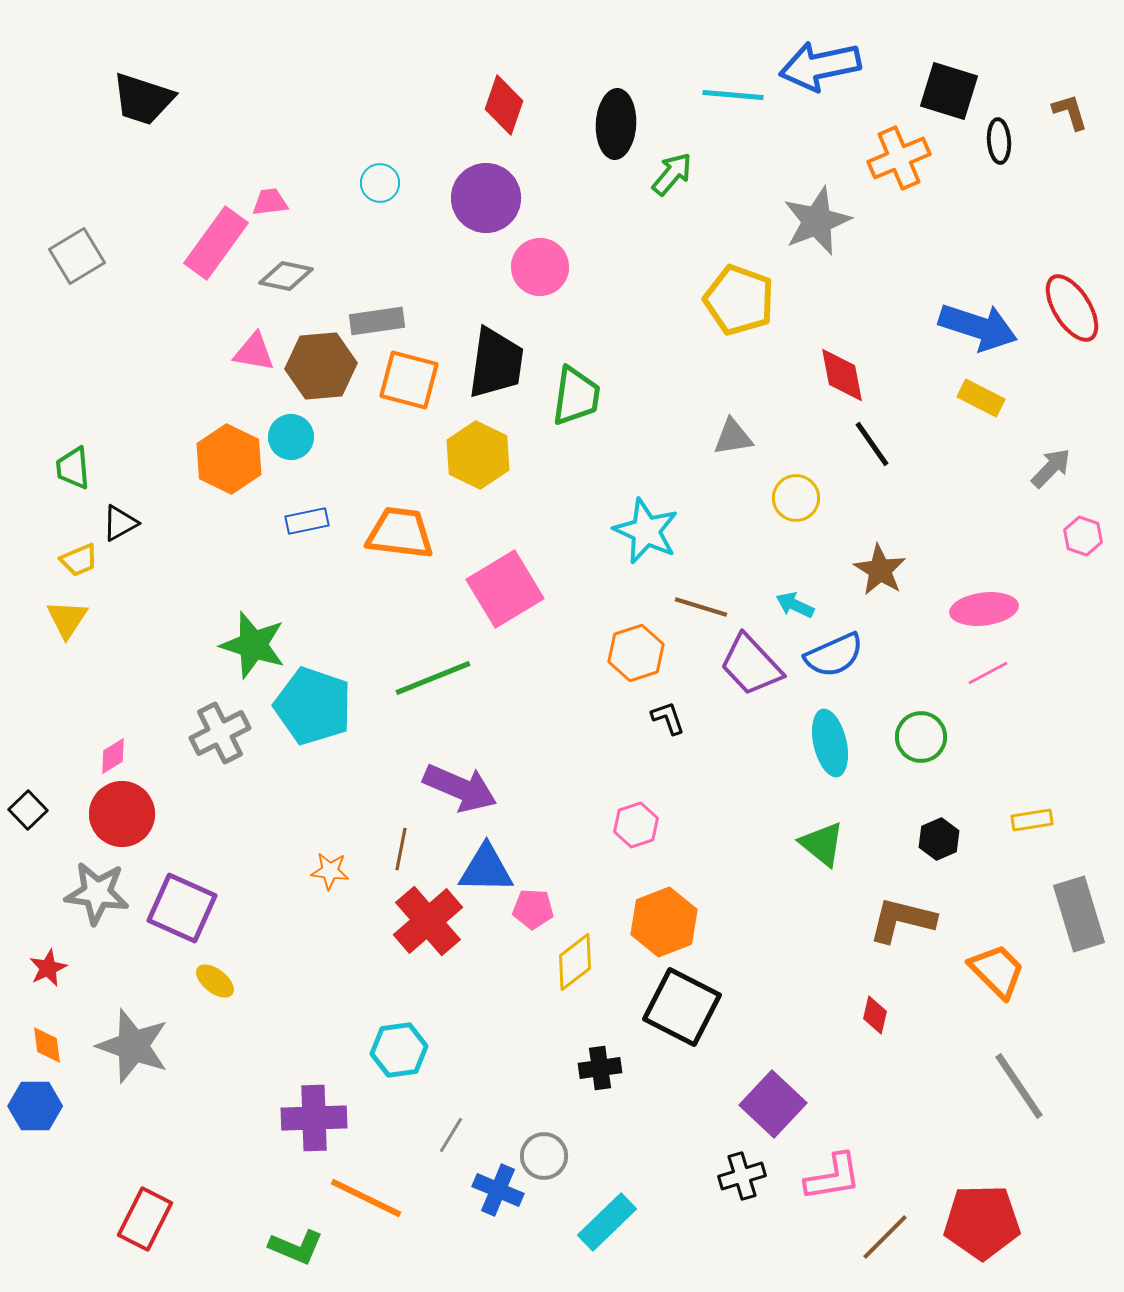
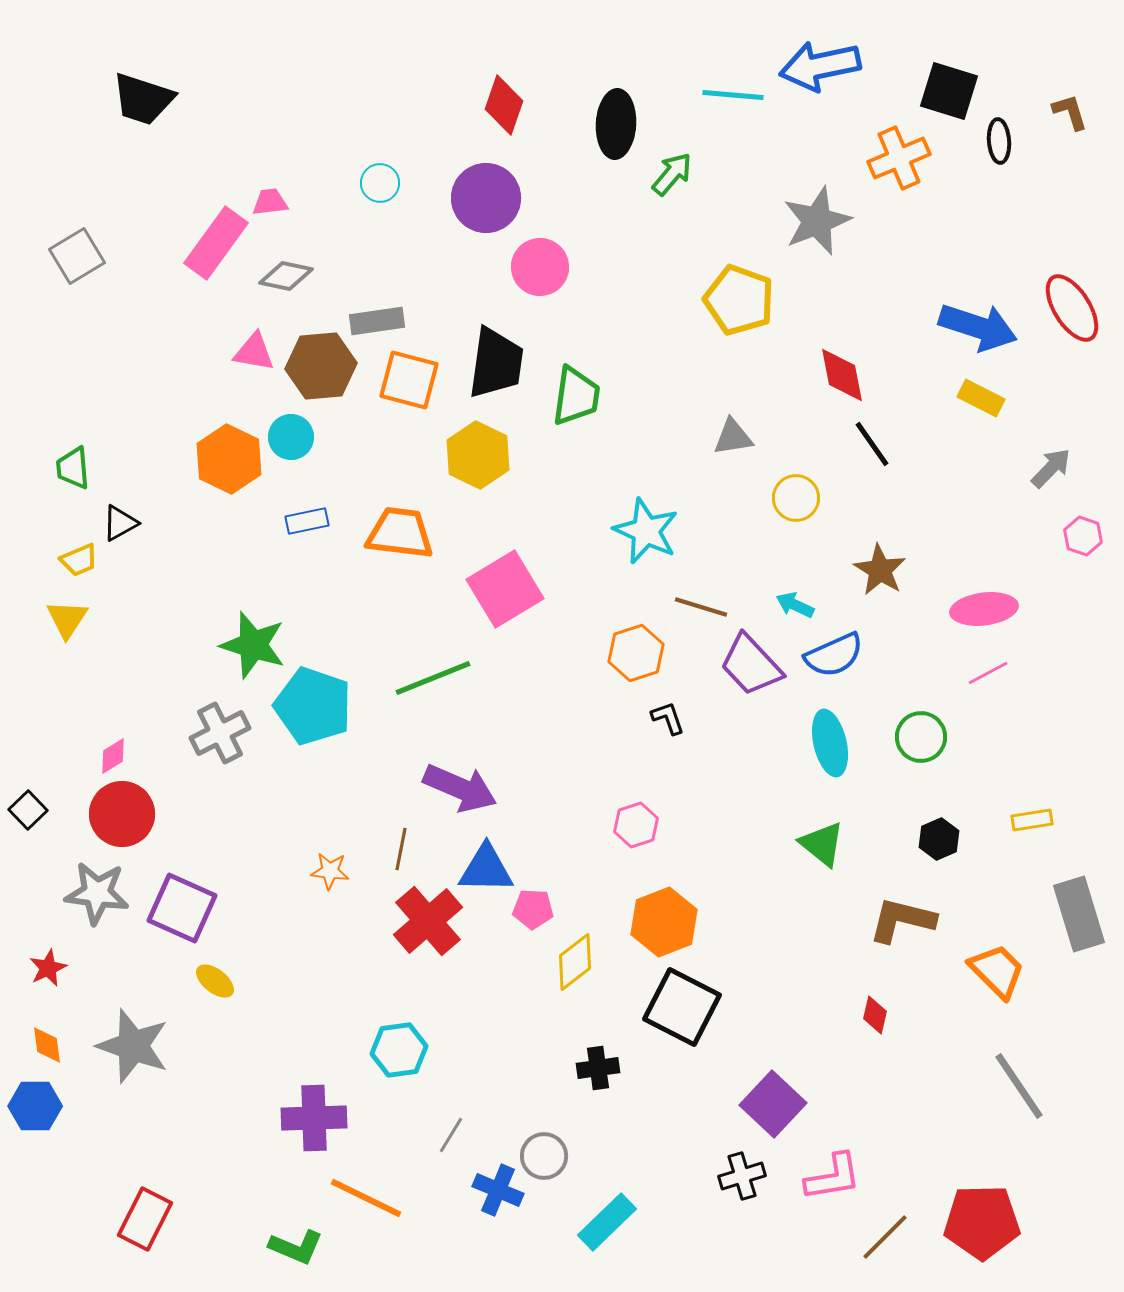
black cross at (600, 1068): moved 2 px left
